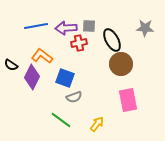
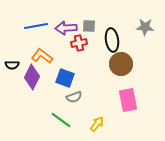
gray star: moved 1 px up
black ellipse: rotated 20 degrees clockwise
black semicircle: moved 1 px right; rotated 32 degrees counterclockwise
